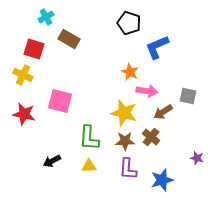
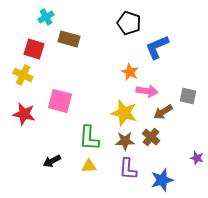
brown rectangle: rotated 15 degrees counterclockwise
